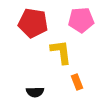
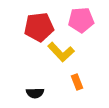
red pentagon: moved 6 px right, 4 px down; rotated 16 degrees counterclockwise
yellow L-shape: rotated 144 degrees clockwise
black semicircle: moved 1 px down
